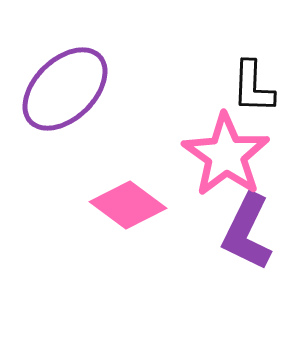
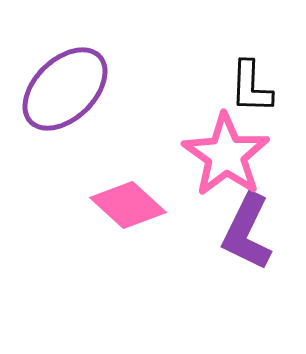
black L-shape: moved 2 px left
pink diamond: rotated 6 degrees clockwise
